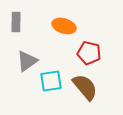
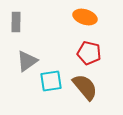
orange ellipse: moved 21 px right, 9 px up
